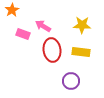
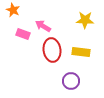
orange star: moved 1 px right; rotated 16 degrees counterclockwise
yellow star: moved 3 px right, 5 px up
